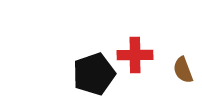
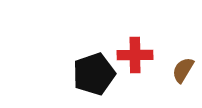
brown semicircle: rotated 52 degrees clockwise
